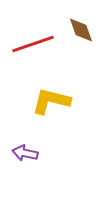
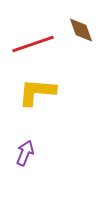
yellow L-shape: moved 14 px left, 9 px up; rotated 9 degrees counterclockwise
purple arrow: rotated 100 degrees clockwise
